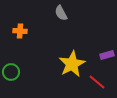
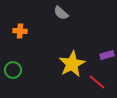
gray semicircle: rotated 21 degrees counterclockwise
green circle: moved 2 px right, 2 px up
